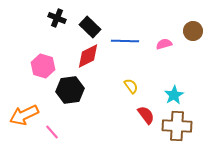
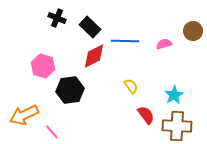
red diamond: moved 6 px right
